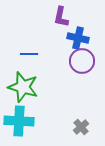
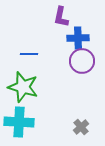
blue cross: rotated 15 degrees counterclockwise
cyan cross: moved 1 px down
